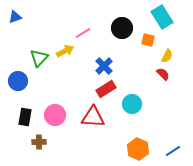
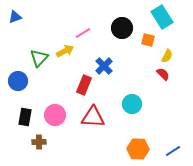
red rectangle: moved 22 px left, 4 px up; rotated 36 degrees counterclockwise
orange hexagon: rotated 20 degrees counterclockwise
